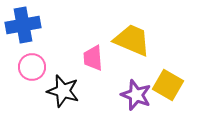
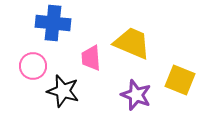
blue cross: moved 30 px right, 2 px up; rotated 16 degrees clockwise
yellow trapezoid: moved 3 px down
pink trapezoid: moved 2 px left
pink circle: moved 1 px right, 1 px up
yellow square: moved 12 px right, 5 px up; rotated 8 degrees counterclockwise
